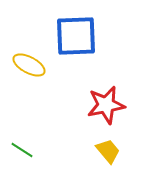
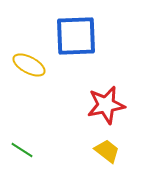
yellow trapezoid: moved 1 px left; rotated 12 degrees counterclockwise
